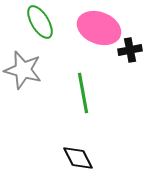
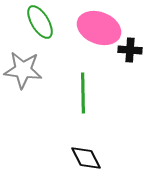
black cross: rotated 15 degrees clockwise
gray star: rotated 9 degrees counterclockwise
green line: rotated 9 degrees clockwise
black diamond: moved 8 px right
